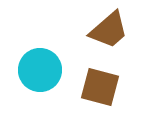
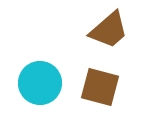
cyan circle: moved 13 px down
